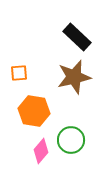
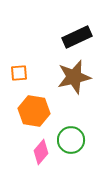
black rectangle: rotated 68 degrees counterclockwise
pink diamond: moved 1 px down
